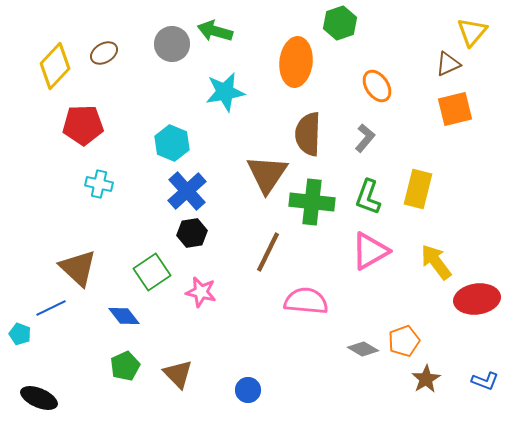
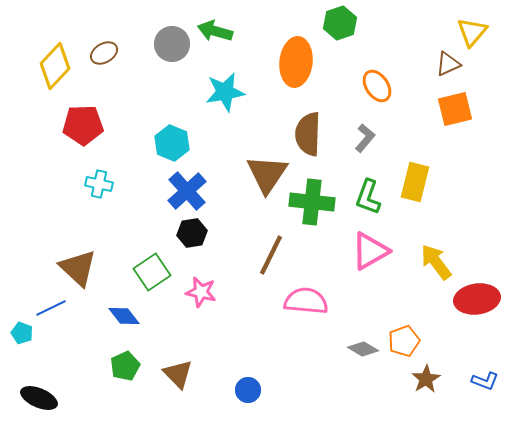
yellow rectangle at (418, 189): moved 3 px left, 7 px up
brown line at (268, 252): moved 3 px right, 3 px down
cyan pentagon at (20, 334): moved 2 px right, 1 px up
